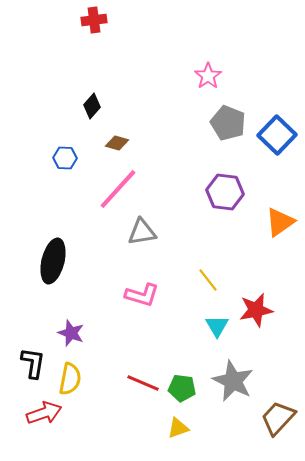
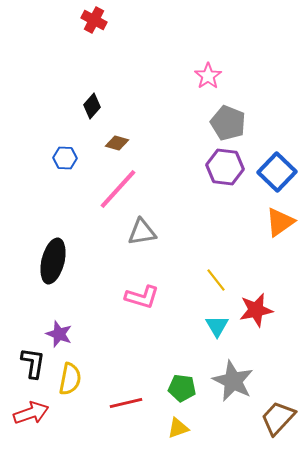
red cross: rotated 35 degrees clockwise
blue square: moved 37 px down
purple hexagon: moved 25 px up
yellow line: moved 8 px right
pink L-shape: moved 2 px down
purple star: moved 12 px left, 1 px down
red line: moved 17 px left, 20 px down; rotated 36 degrees counterclockwise
red arrow: moved 13 px left
